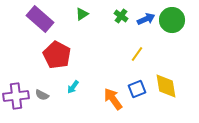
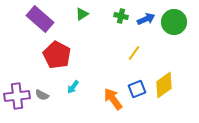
green cross: rotated 24 degrees counterclockwise
green circle: moved 2 px right, 2 px down
yellow line: moved 3 px left, 1 px up
yellow diamond: moved 2 px left, 1 px up; rotated 64 degrees clockwise
purple cross: moved 1 px right
